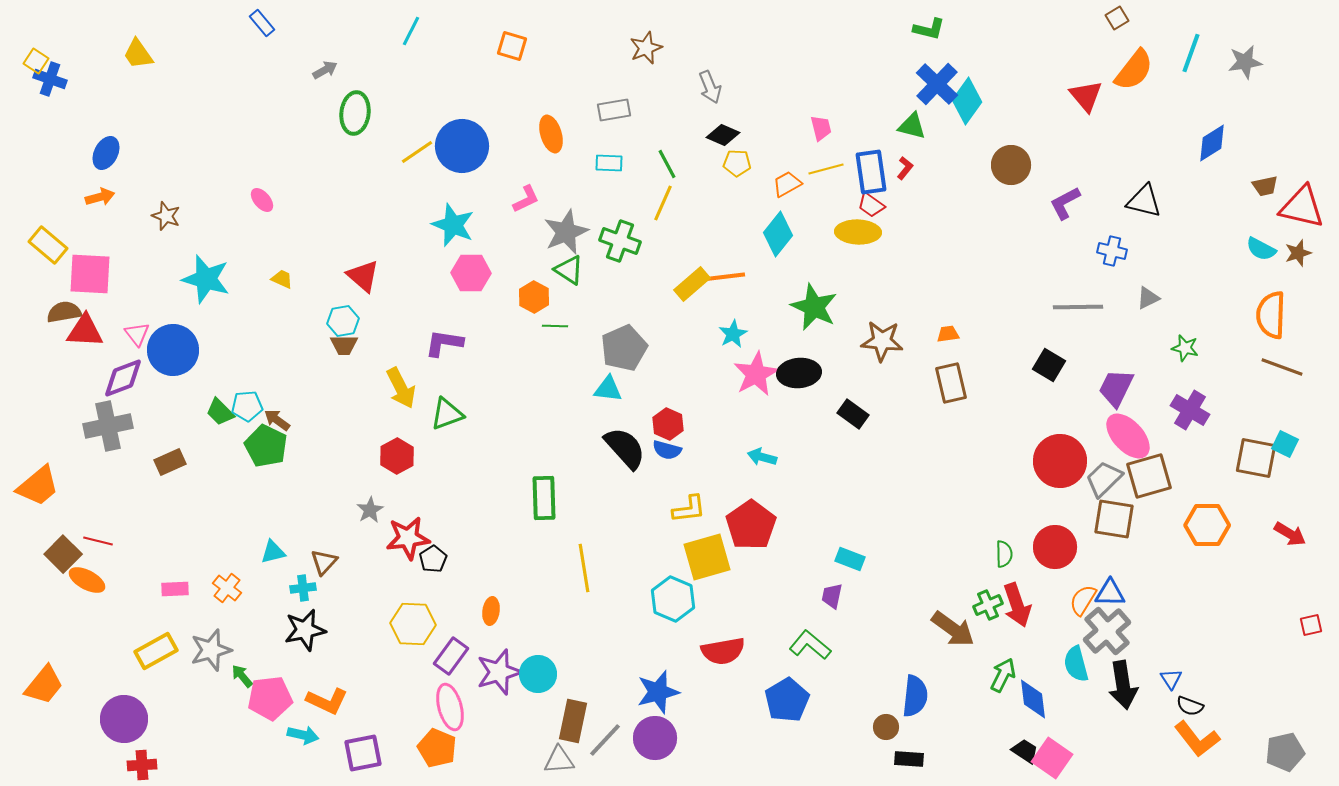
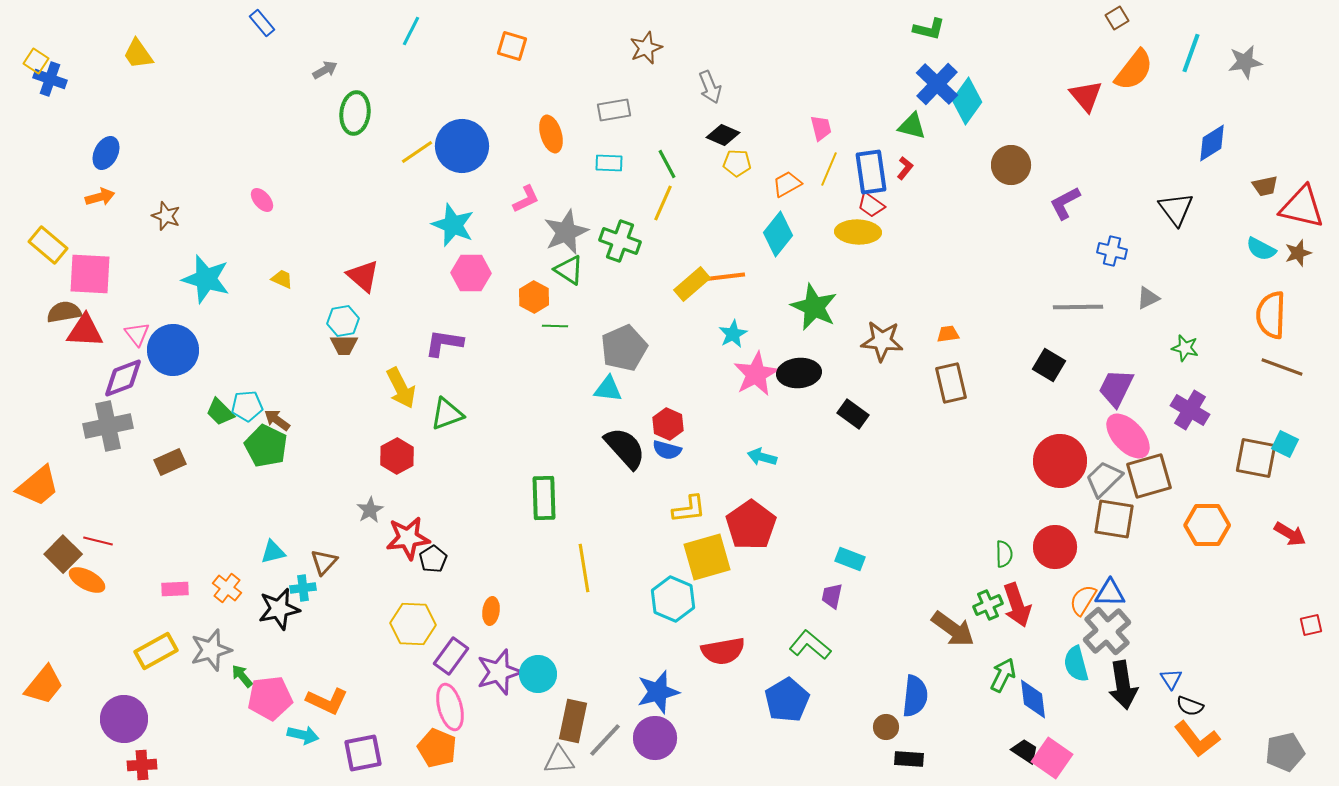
yellow line at (826, 169): moved 3 px right; rotated 52 degrees counterclockwise
black triangle at (1144, 201): moved 32 px right, 8 px down; rotated 39 degrees clockwise
black star at (305, 630): moved 26 px left, 21 px up
